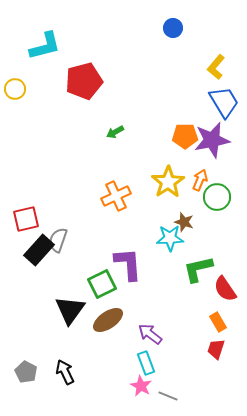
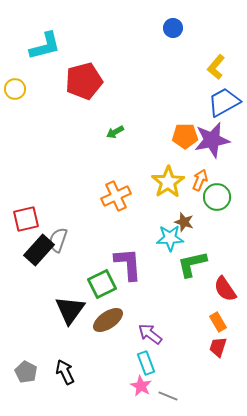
blue trapezoid: rotated 88 degrees counterclockwise
green L-shape: moved 6 px left, 5 px up
red trapezoid: moved 2 px right, 2 px up
